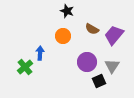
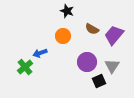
blue arrow: rotated 112 degrees counterclockwise
